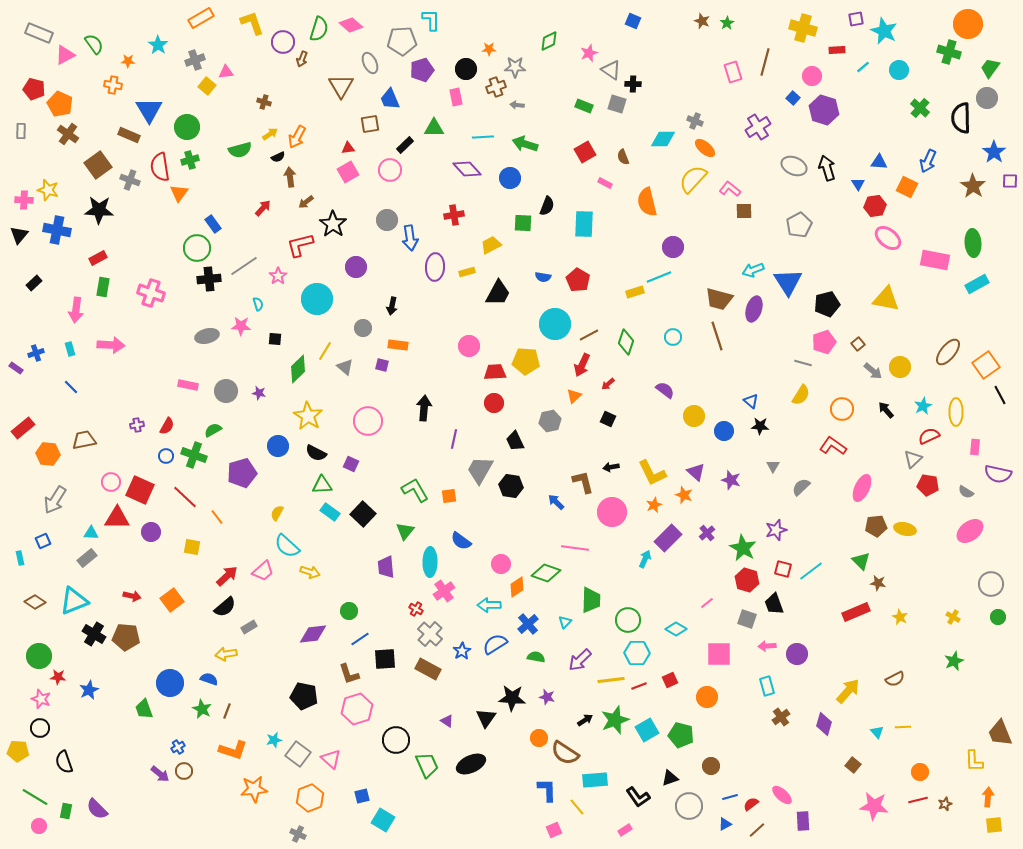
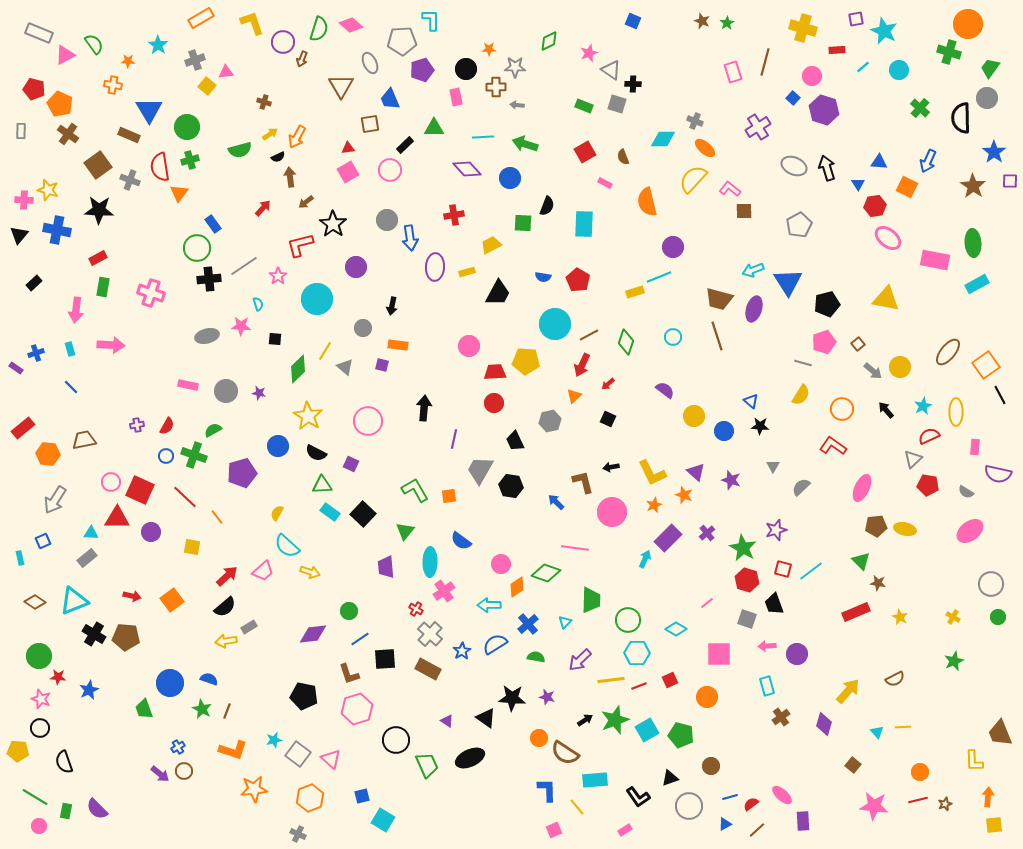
brown cross at (496, 87): rotated 18 degrees clockwise
yellow arrow at (226, 654): moved 13 px up
black triangle at (486, 718): rotated 30 degrees counterclockwise
black ellipse at (471, 764): moved 1 px left, 6 px up
